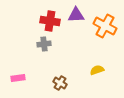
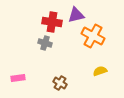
purple triangle: rotated 12 degrees counterclockwise
red cross: moved 2 px right, 1 px down
orange cross: moved 12 px left, 10 px down
gray cross: moved 1 px right, 1 px up; rotated 24 degrees clockwise
yellow semicircle: moved 3 px right, 1 px down
